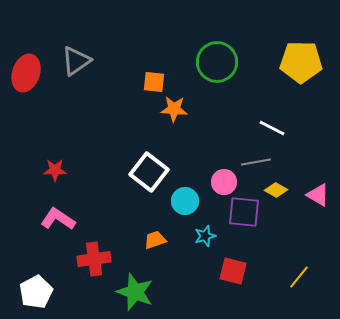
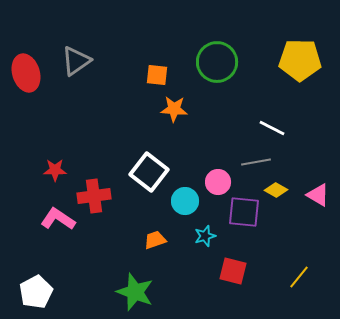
yellow pentagon: moved 1 px left, 2 px up
red ellipse: rotated 36 degrees counterclockwise
orange square: moved 3 px right, 7 px up
pink circle: moved 6 px left
red cross: moved 63 px up
